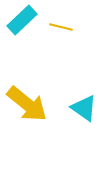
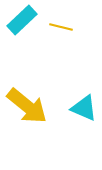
yellow arrow: moved 2 px down
cyan triangle: rotated 12 degrees counterclockwise
